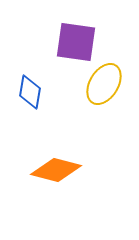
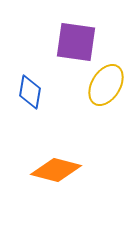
yellow ellipse: moved 2 px right, 1 px down
